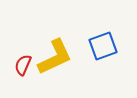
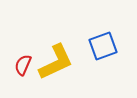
yellow L-shape: moved 1 px right, 5 px down
